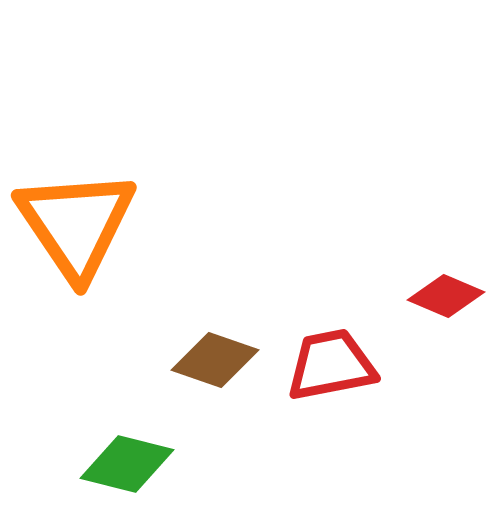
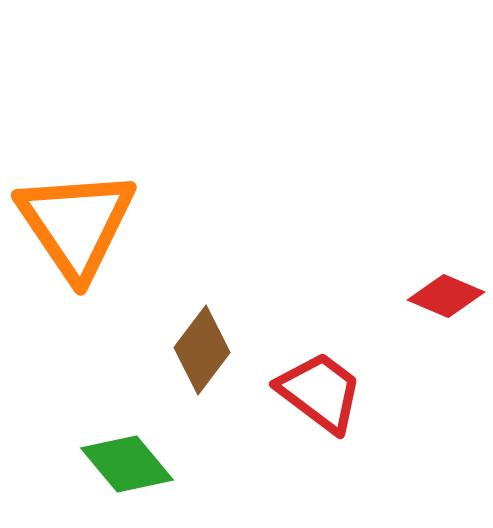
brown diamond: moved 13 px left, 10 px up; rotated 72 degrees counterclockwise
red trapezoid: moved 11 px left, 27 px down; rotated 48 degrees clockwise
green diamond: rotated 36 degrees clockwise
